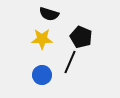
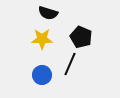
black semicircle: moved 1 px left, 1 px up
black line: moved 2 px down
